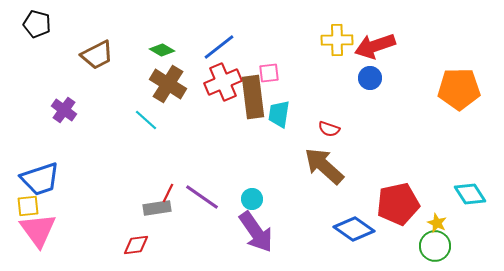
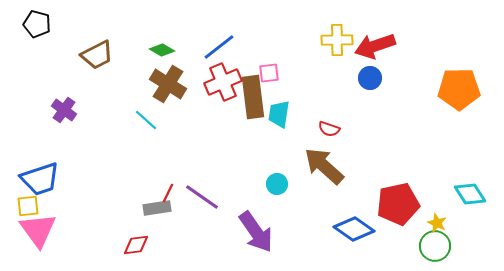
cyan circle: moved 25 px right, 15 px up
